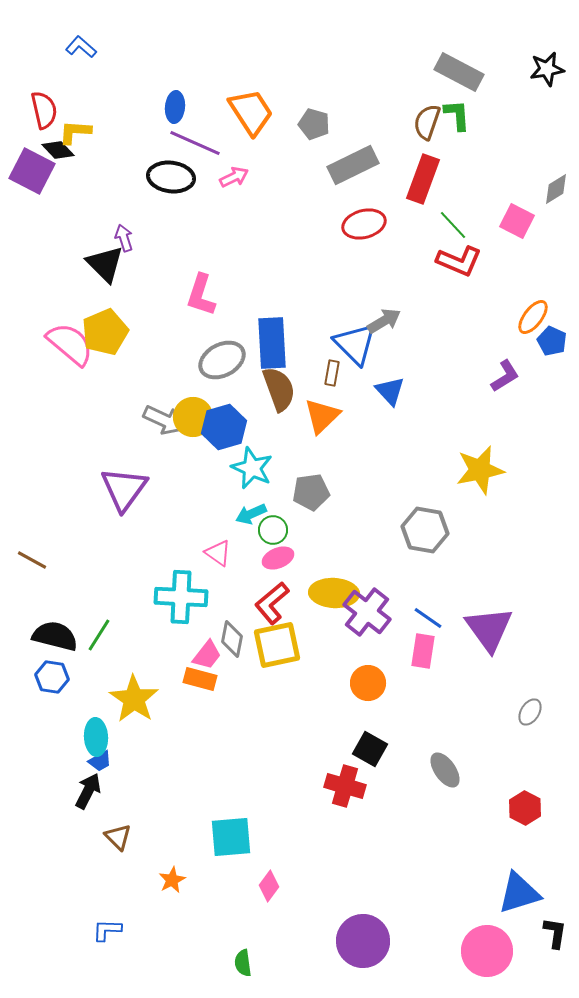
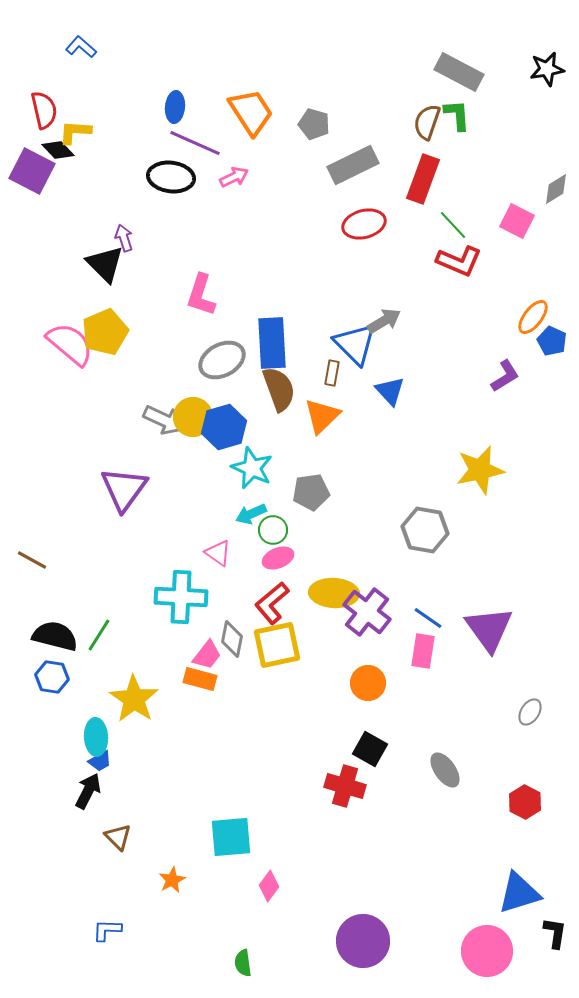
red hexagon at (525, 808): moved 6 px up
